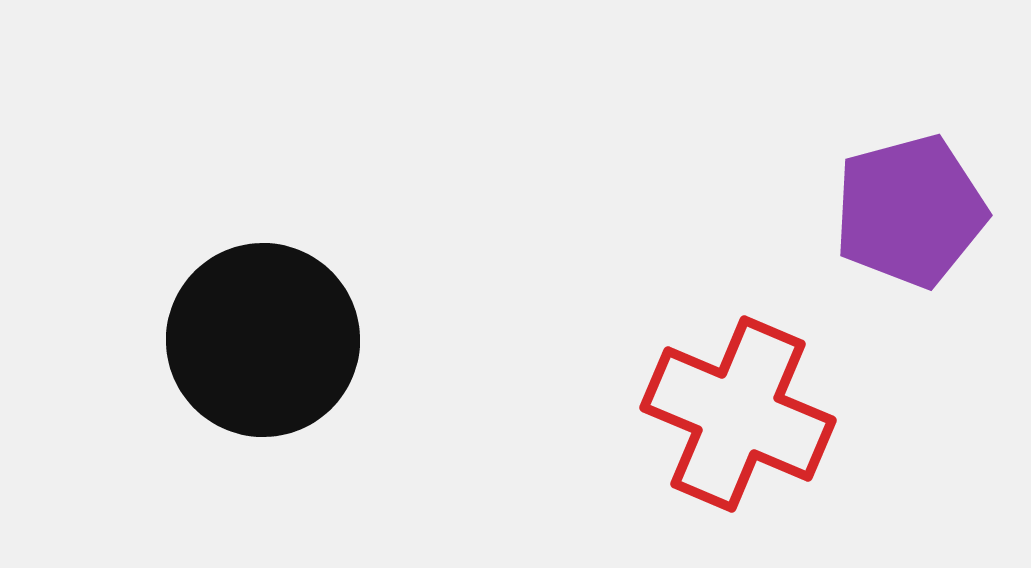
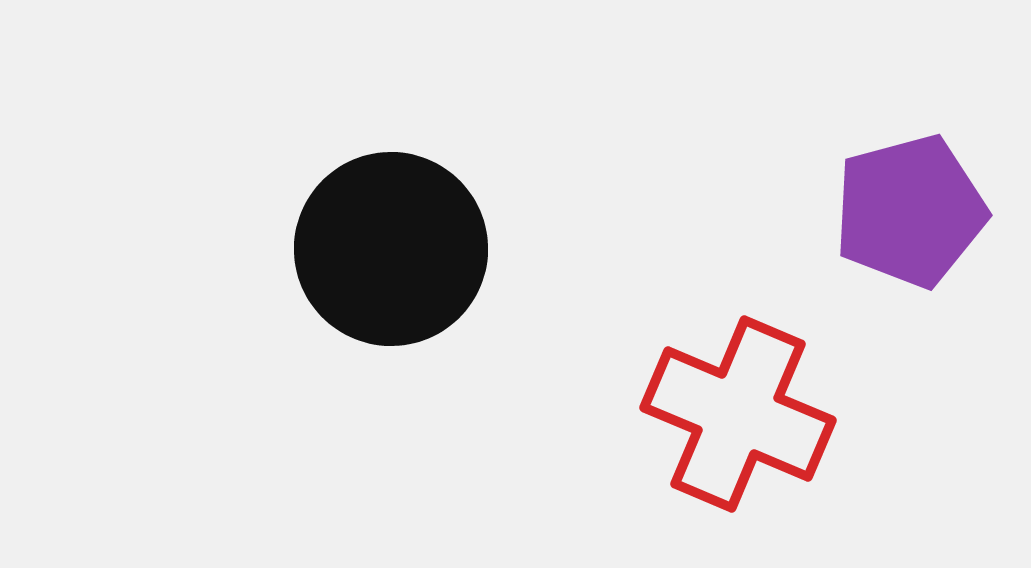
black circle: moved 128 px right, 91 px up
